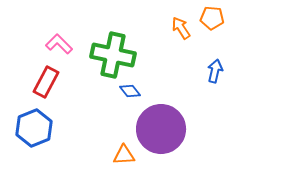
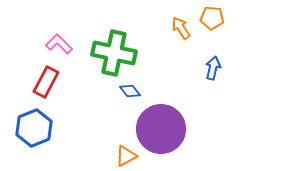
green cross: moved 1 px right, 2 px up
blue arrow: moved 2 px left, 3 px up
orange triangle: moved 2 px right, 1 px down; rotated 25 degrees counterclockwise
